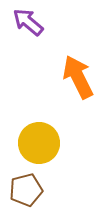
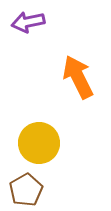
purple arrow: rotated 52 degrees counterclockwise
brown pentagon: rotated 16 degrees counterclockwise
